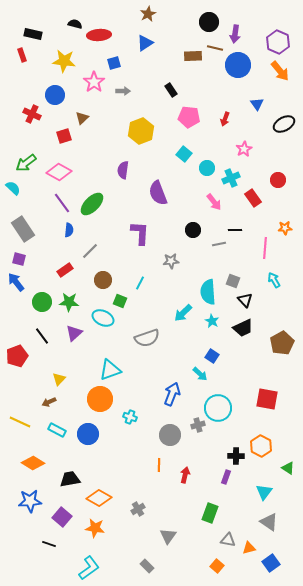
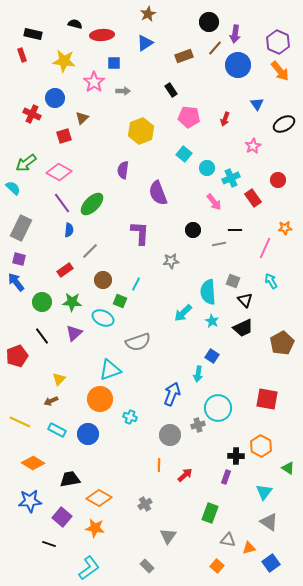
red ellipse at (99, 35): moved 3 px right
brown line at (215, 48): rotated 63 degrees counterclockwise
brown rectangle at (193, 56): moved 9 px left; rotated 18 degrees counterclockwise
blue square at (114, 63): rotated 16 degrees clockwise
blue circle at (55, 95): moved 3 px down
pink star at (244, 149): moved 9 px right, 3 px up
gray rectangle at (23, 229): moved 2 px left, 1 px up; rotated 60 degrees clockwise
pink line at (265, 248): rotated 20 degrees clockwise
cyan arrow at (274, 280): moved 3 px left, 1 px down
cyan line at (140, 283): moved 4 px left, 1 px down
green star at (69, 302): moved 3 px right
gray semicircle at (147, 338): moved 9 px left, 4 px down
cyan arrow at (200, 374): moved 2 px left; rotated 56 degrees clockwise
brown arrow at (49, 402): moved 2 px right, 1 px up
red arrow at (185, 475): rotated 35 degrees clockwise
gray cross at (138, 509): moved 7 px right, 5 px up
